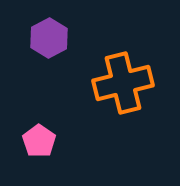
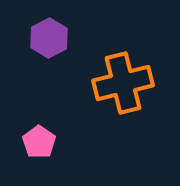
pink pentagon: moved 1 px down
